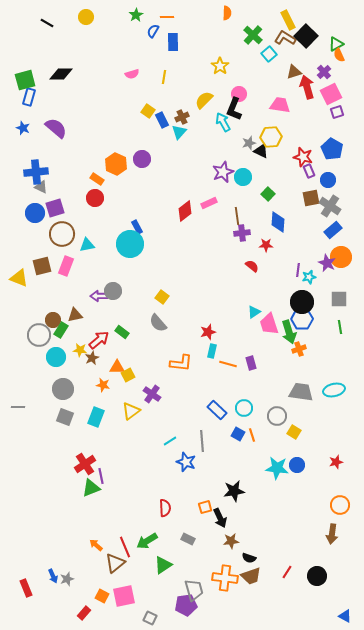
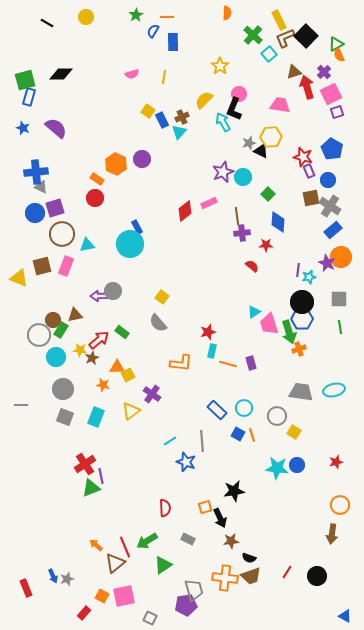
yellow rectangle at (288, 20): moved 9 px left
brown L-shape at (285, 38): rotated 55 degrees counterclockwise
gray line at (18, 407): moved 3 px right, 2 px up
